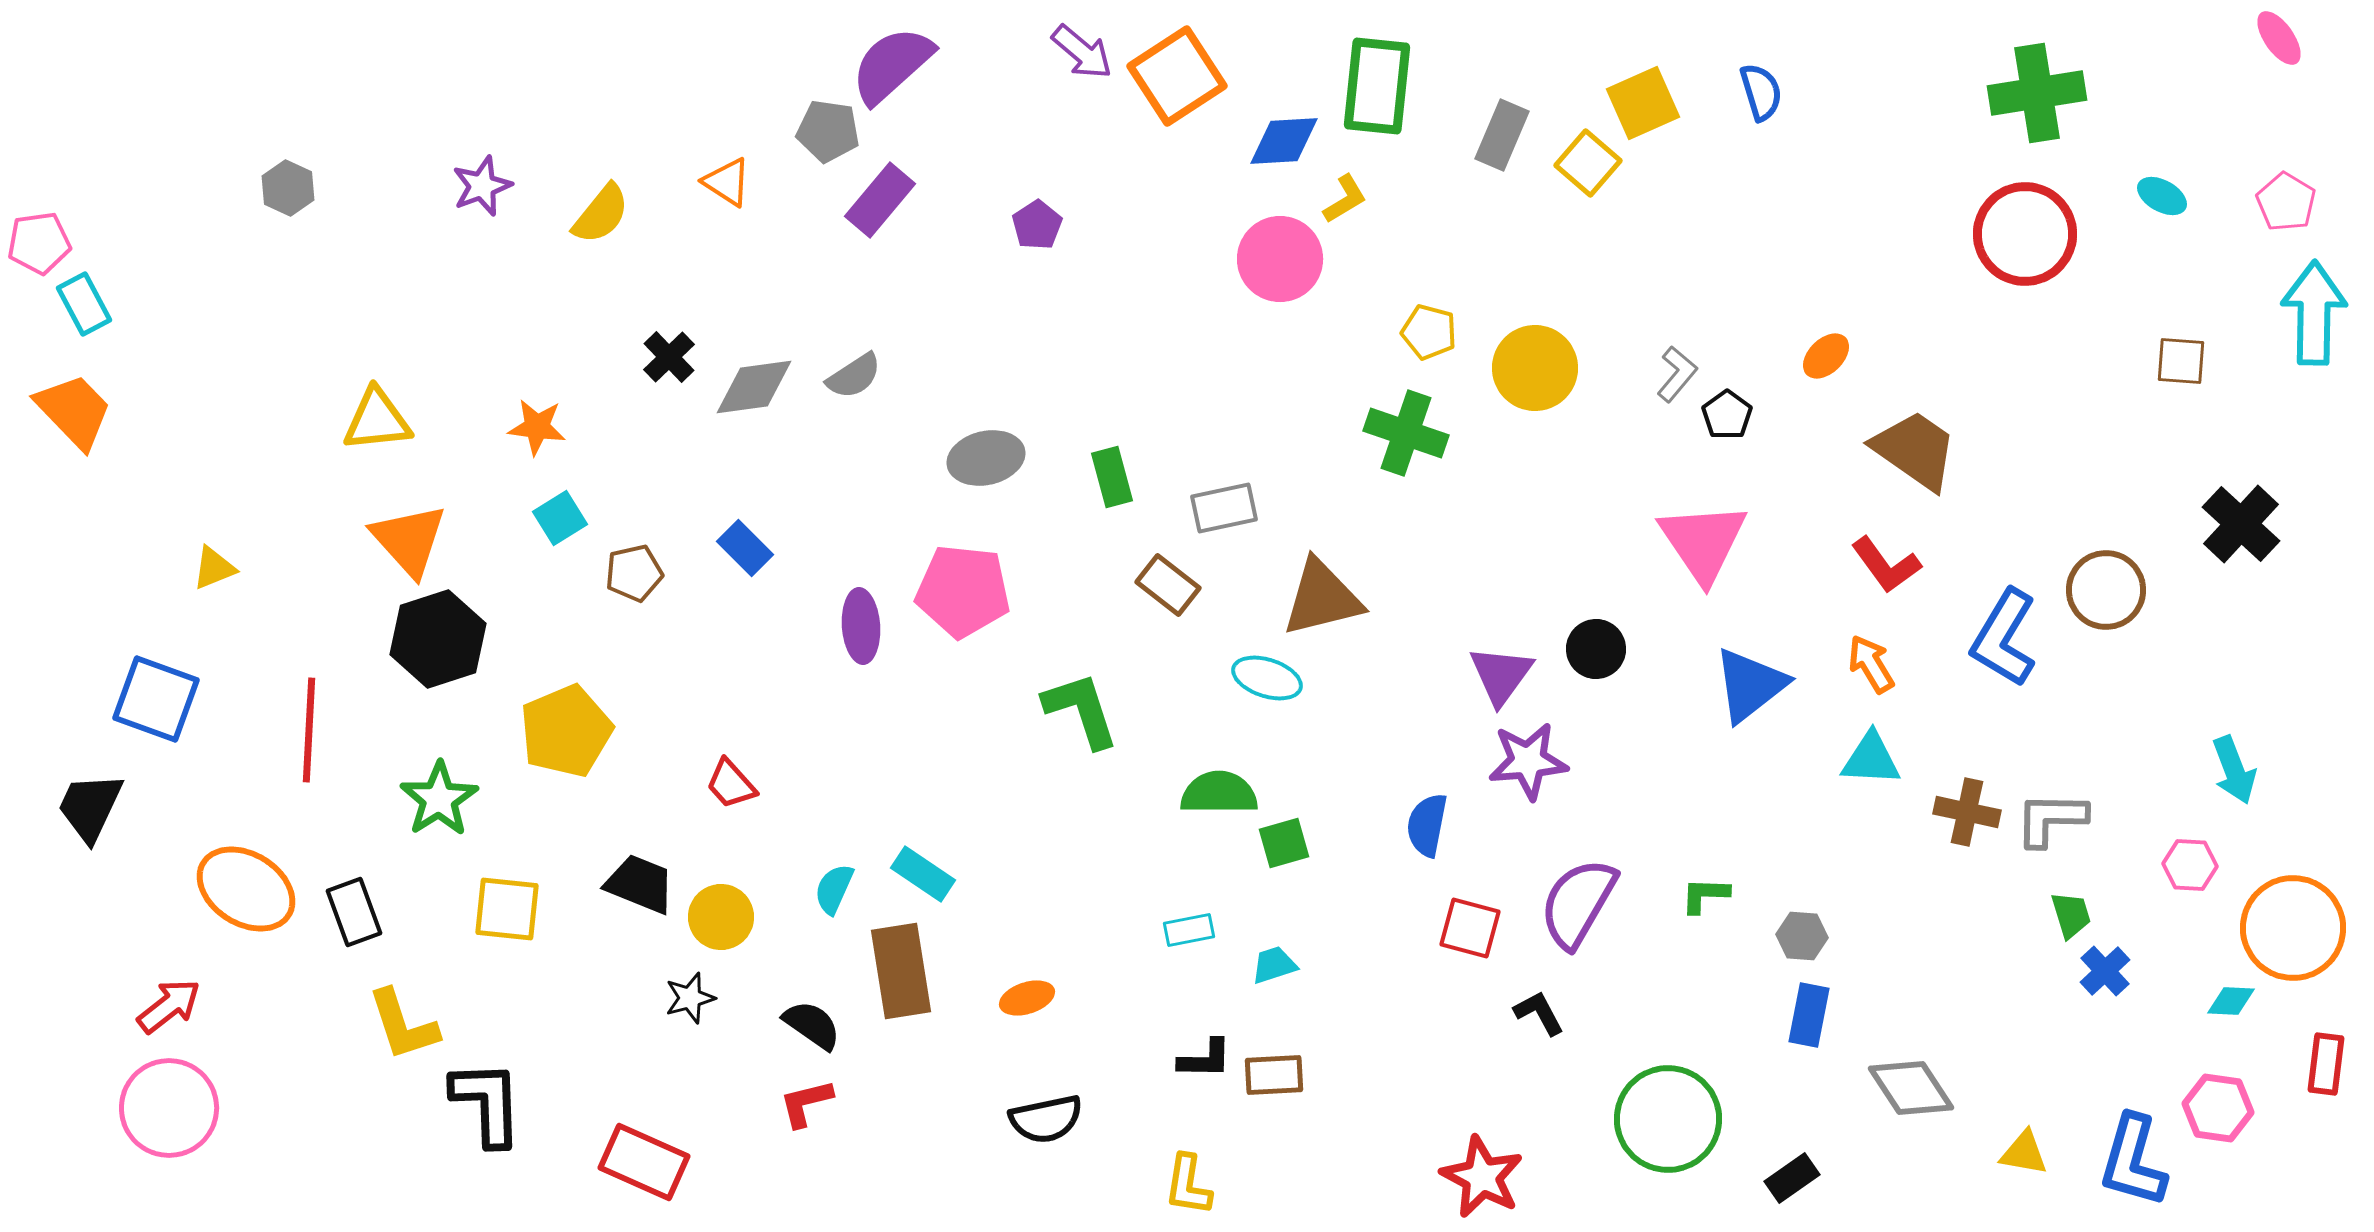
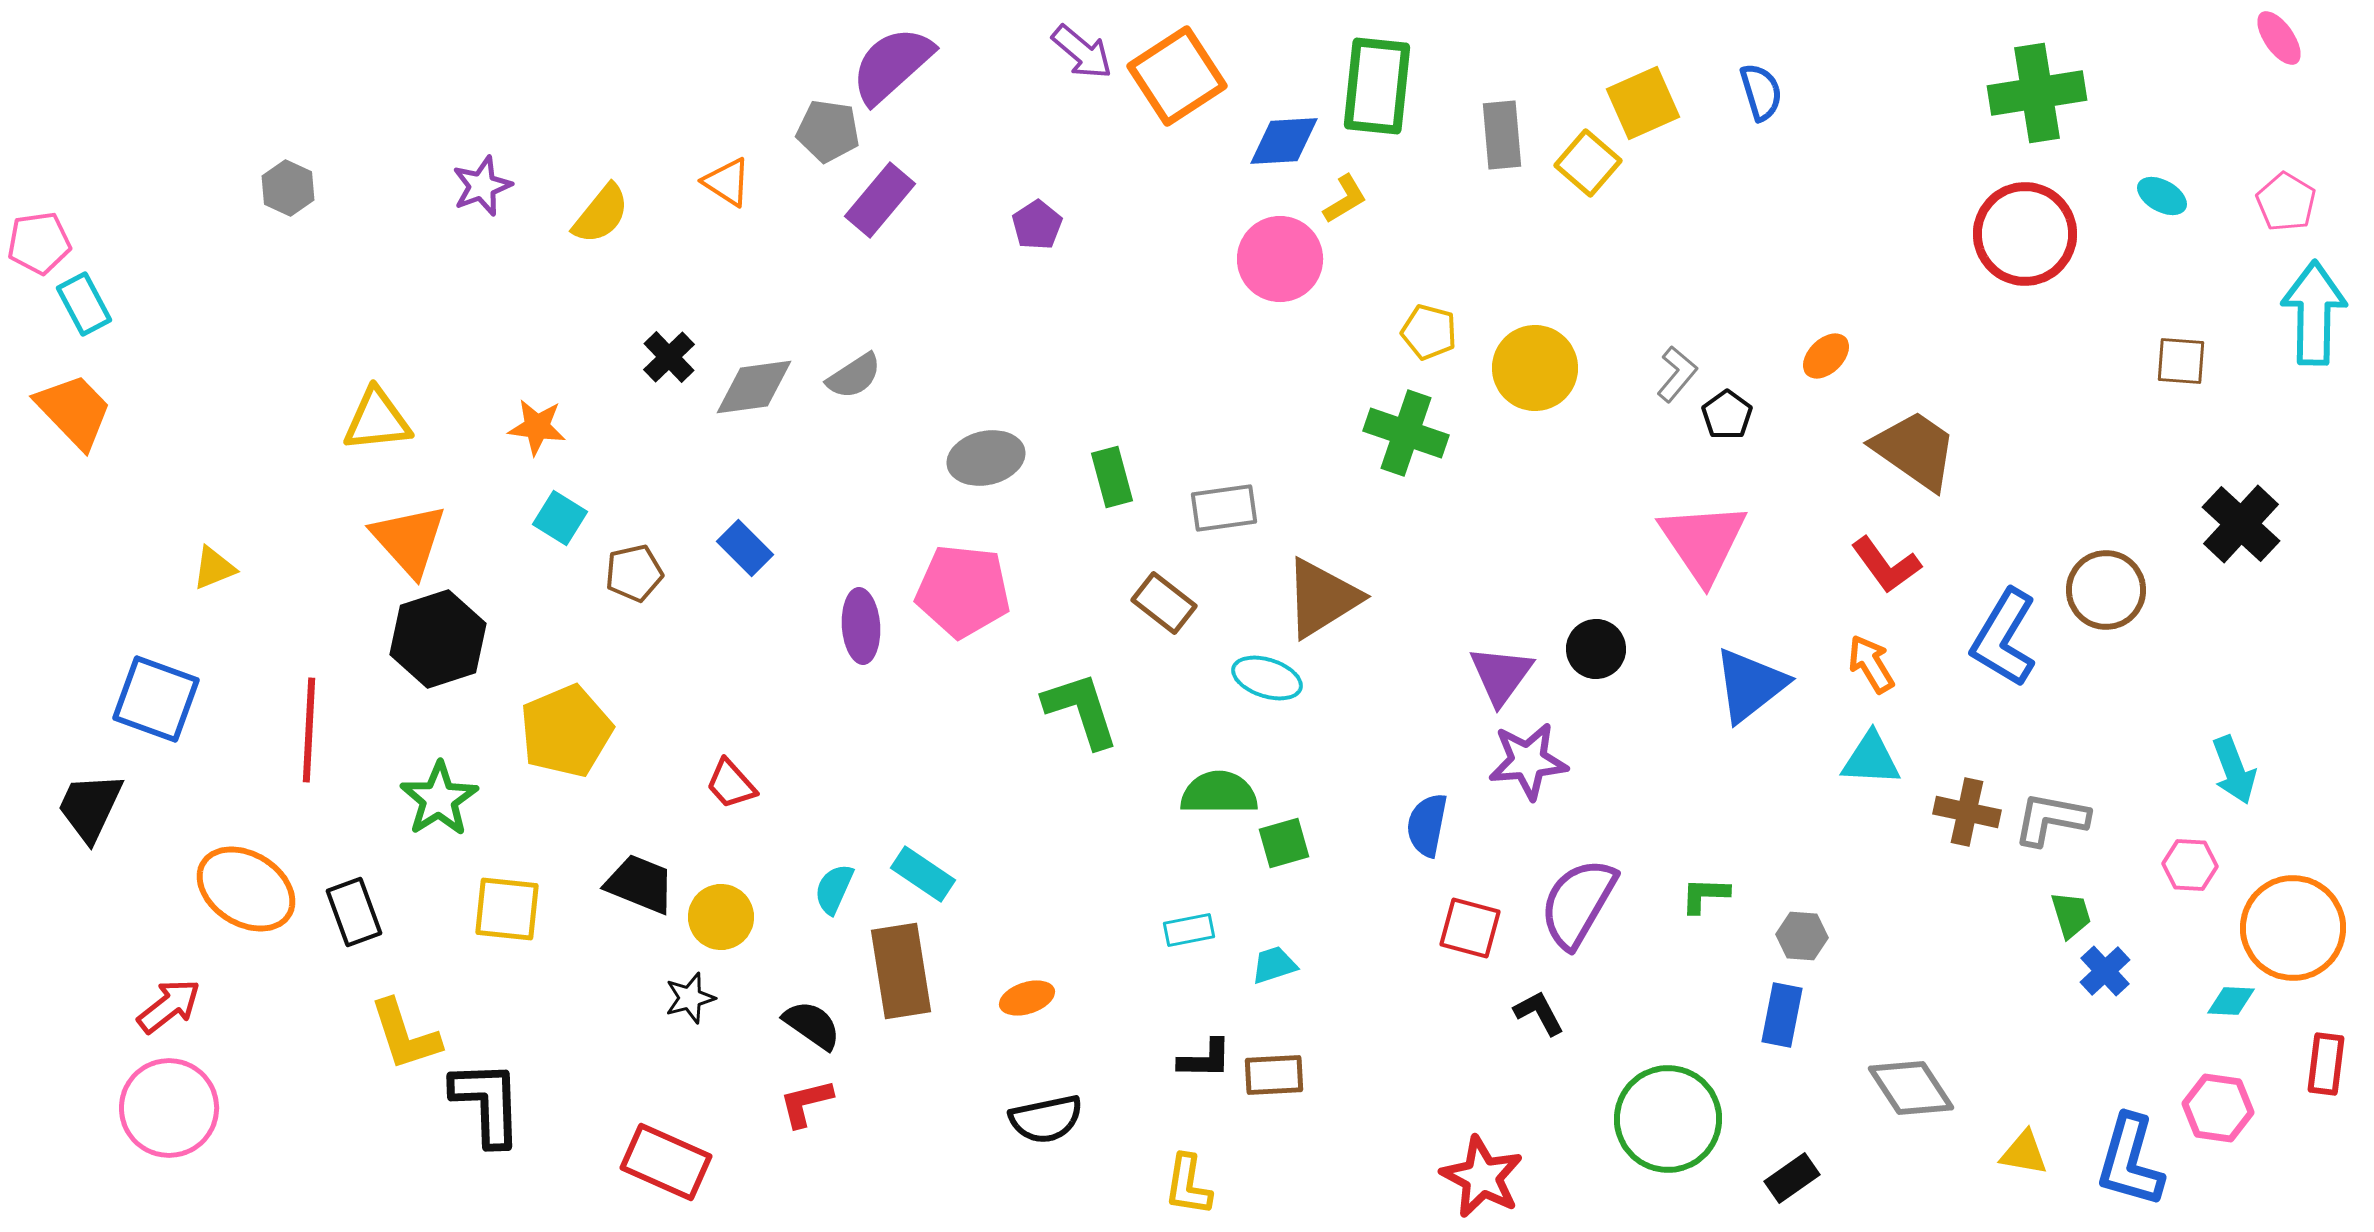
gray rectangle at (1502, 135): rotated 28 degrees counterclockwise
gray rectangle at (1224, 508): rotated 4 degrees clockwise
cyan square at (560, 518): rotated 26 degrees counterclockwise
brown rectangle at (1168, 585): moved 4 px left, 18 px down
brown triangle at (1322, 598): rotated 18 degrees counterclockwise
gray L-shape at (2051, 819): rotated 10 degrees clockwise
blue rectangle at (1809, 1015): moved 27 px left
yellow L-shape at (403, 1025): moved 2 px right, 10 px down
blue L-shape at (2133, 1161): moved 3 px left
red rectangle at (644, 1162): moved 22 px right
